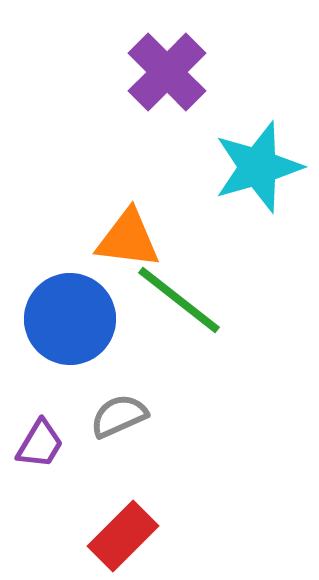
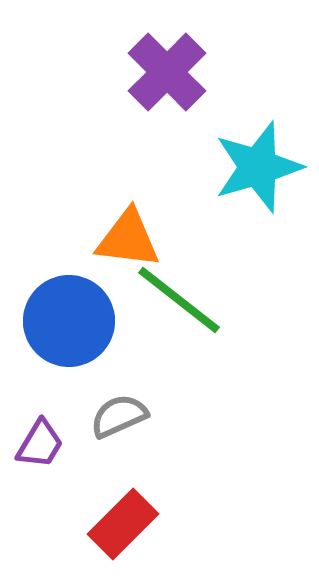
blue circle: moved 1 px left, 2 px down
red rectangle: moved 12 px up
